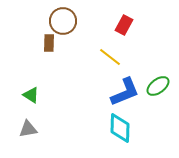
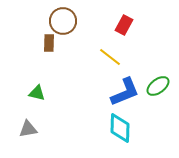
green triangle: moved 6 px right, 2 px up; rotated 18 degrees counterclockwise
